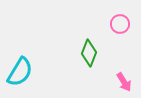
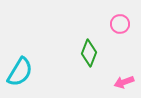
pink arrow: rotated 102 degrees clockwise
